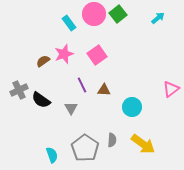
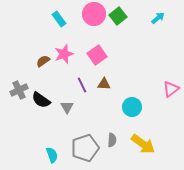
green square: moved 2 px down
cyan rectangle: moved 10 px left, 4 px up
brown triangle: moved 6 px up
gray triangle: moved 4 px left, 1 px up
gray pentagon: rotated 20 degrees clockwise
